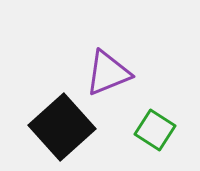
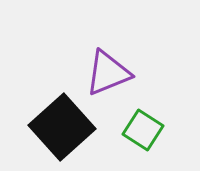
green square: moved 12 px left
